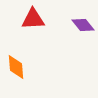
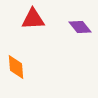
purple diamond: moved 3 px left, 2 px down
